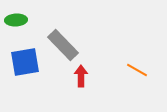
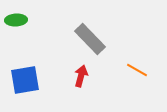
gray rectangle: moved 27 px right, 6 px up
blue square: moved 18 px down
red arrow: rotated 15 degrees clockwise
